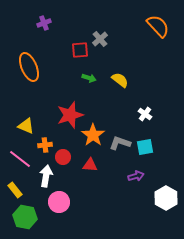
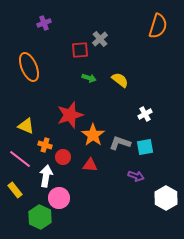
orange semicircle: rotated 60 degrees clockwise
white cross: rotated 24 degrees clockwise
orange cross: rotated 24 degrees clockwise
purple arrow: rotated 35 degrees clockwise
pink circle: moved 4 px up
green hexagon: moved 15 px right; rotated 15 degrees clockwise
